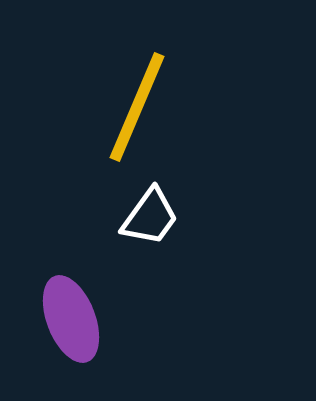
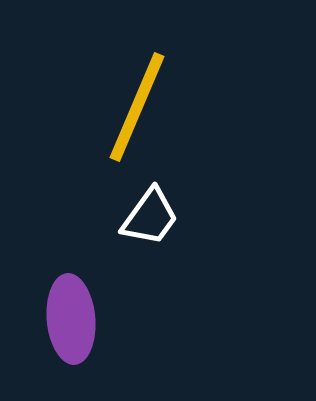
purple ellipse: rotated 16 degrees clockwise
